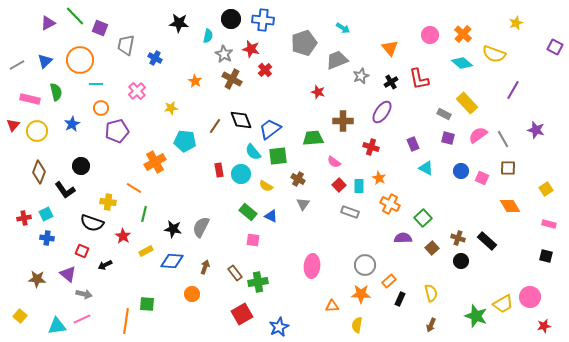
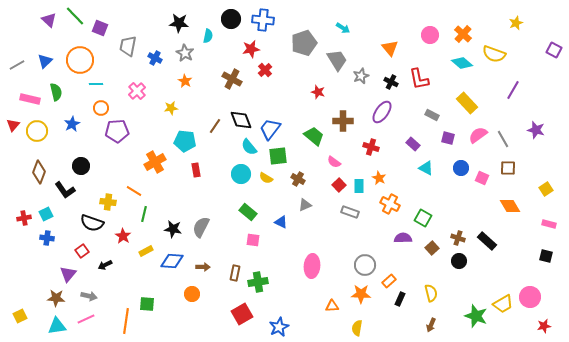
purple triangle at (48, 23): moved 1 px right, 3 px up; rotated 49 degrees counterclockwise
gray trapezoid at (126, 45): moved 2 px right, 1 px down
purple square at (555, 47): moved 1 px left, 3 px down
red star at (251, 49): rotated 24 degrees counterclockwise
gray star at (224, 54): moved 39 px left, 1 px up
gray trapezoid at (337, 60): rotated 80 degrees clockwise
orange star at (195, 81): moved 10 px left
black cross at (391, 82): rotated 32 degrees counterclockwise
gray rectangle at (444, 114): moved 12 px left, 1 px down
blue trapezoid at (270, 129): rotated 15 degrees counterclockwise
purple pentagon at (117, 131): rotated 10 degrees clockwise
green trapezoid at (313, 138): moved 1 px right, 2 px up; rotated 45 degrees clockwise
purple rectangle at (413, 144): rotated 24 degrees counterclockwise
cyan semicircle at (253, 152): moved 4 px left, 5 px up
red rectangle at (219, 170): moved 23 px left
blue circle at (461, 171): moved 3 px up
yellow semicircle at (266, 186): moved 8 px up
orange line at (134, 188): moved 3 px down
gray triangle at (303, 204): moved 2 px right, 1 px down; rotated 32 degrees clockwise
blue triangle at (271, 216): moved 10 px right, 6 px down
green square at (423, 218): rotated 18 degrees counterclockwise
red square at (82, 251): rotated 32 degrees clockwise
black circle at (461, 261): moved 2 px left
brown arrow at (205, 267): moved 2 px left; rotated 72 degrees clockwise
brown rectangle at (235, 273): rotated 49 degrees clockwise
purple triangle at (68, 274): rotated 30 degrees clockwise
brown star at (37, 279): moved 19 px right, 19 px down
gray arrow at (84, 294): moved 5 px right, 2 px down
yellow square at (20, 316): rotated 24 degrees clockwise
pink line at (82, 319): moved 4 px right
yellow semicircle at (357, 325): moved 3 px down
